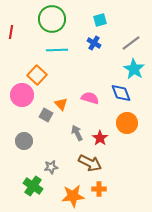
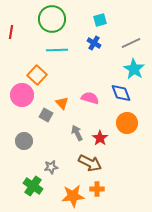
gray line: rotated 12 degrees clockwise
orange triangle: moved 1 px right, 1 px up
orange cross: moved 2 px left
